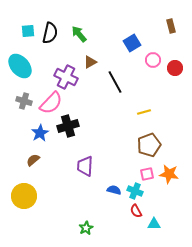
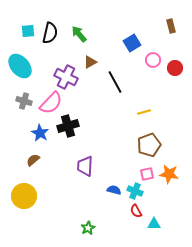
blue star: rotated 12 degrees counterclockwise
green star: moved 2 px right
